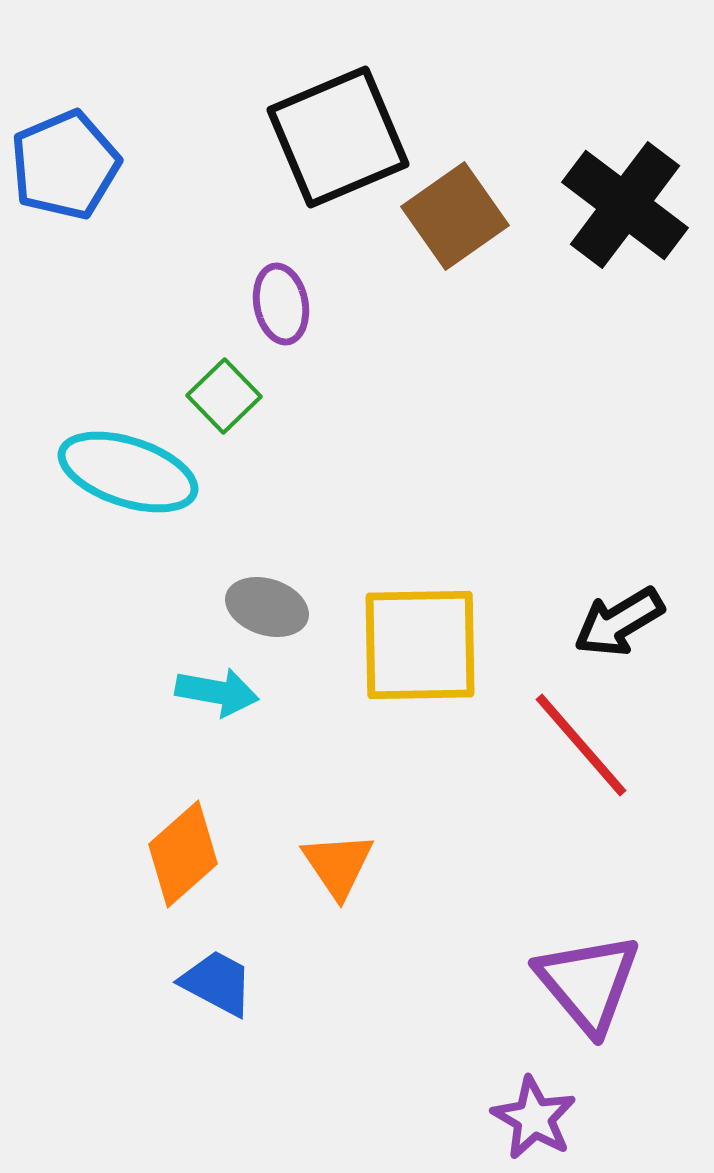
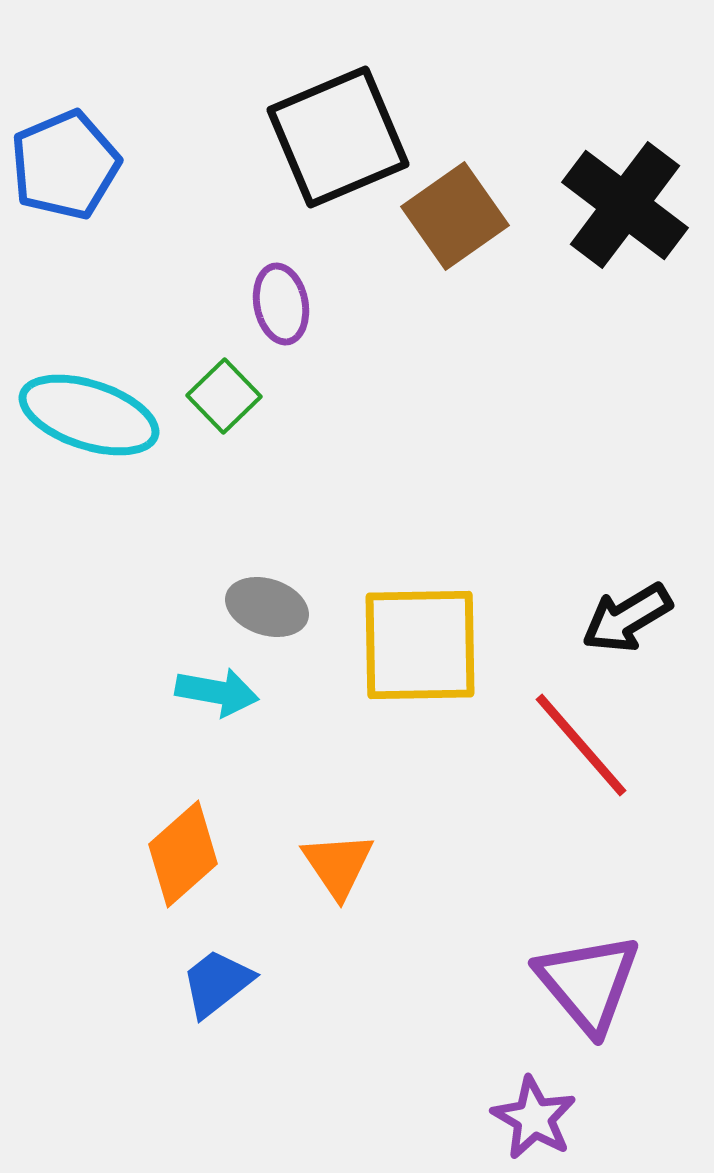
cyan ellipse: moved 39 px left, 57 px up
black arrow: moved 8 px right, 4 px up
blue trapezoid: rotated 66 degrees counterclockwise
